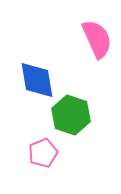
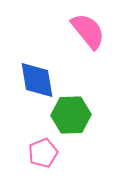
pink semicircle: moved 9 px left, 8 px up; rotated 15 degrees counterclockwise
green hexagon: rotated 21 degrees counterclockwise
